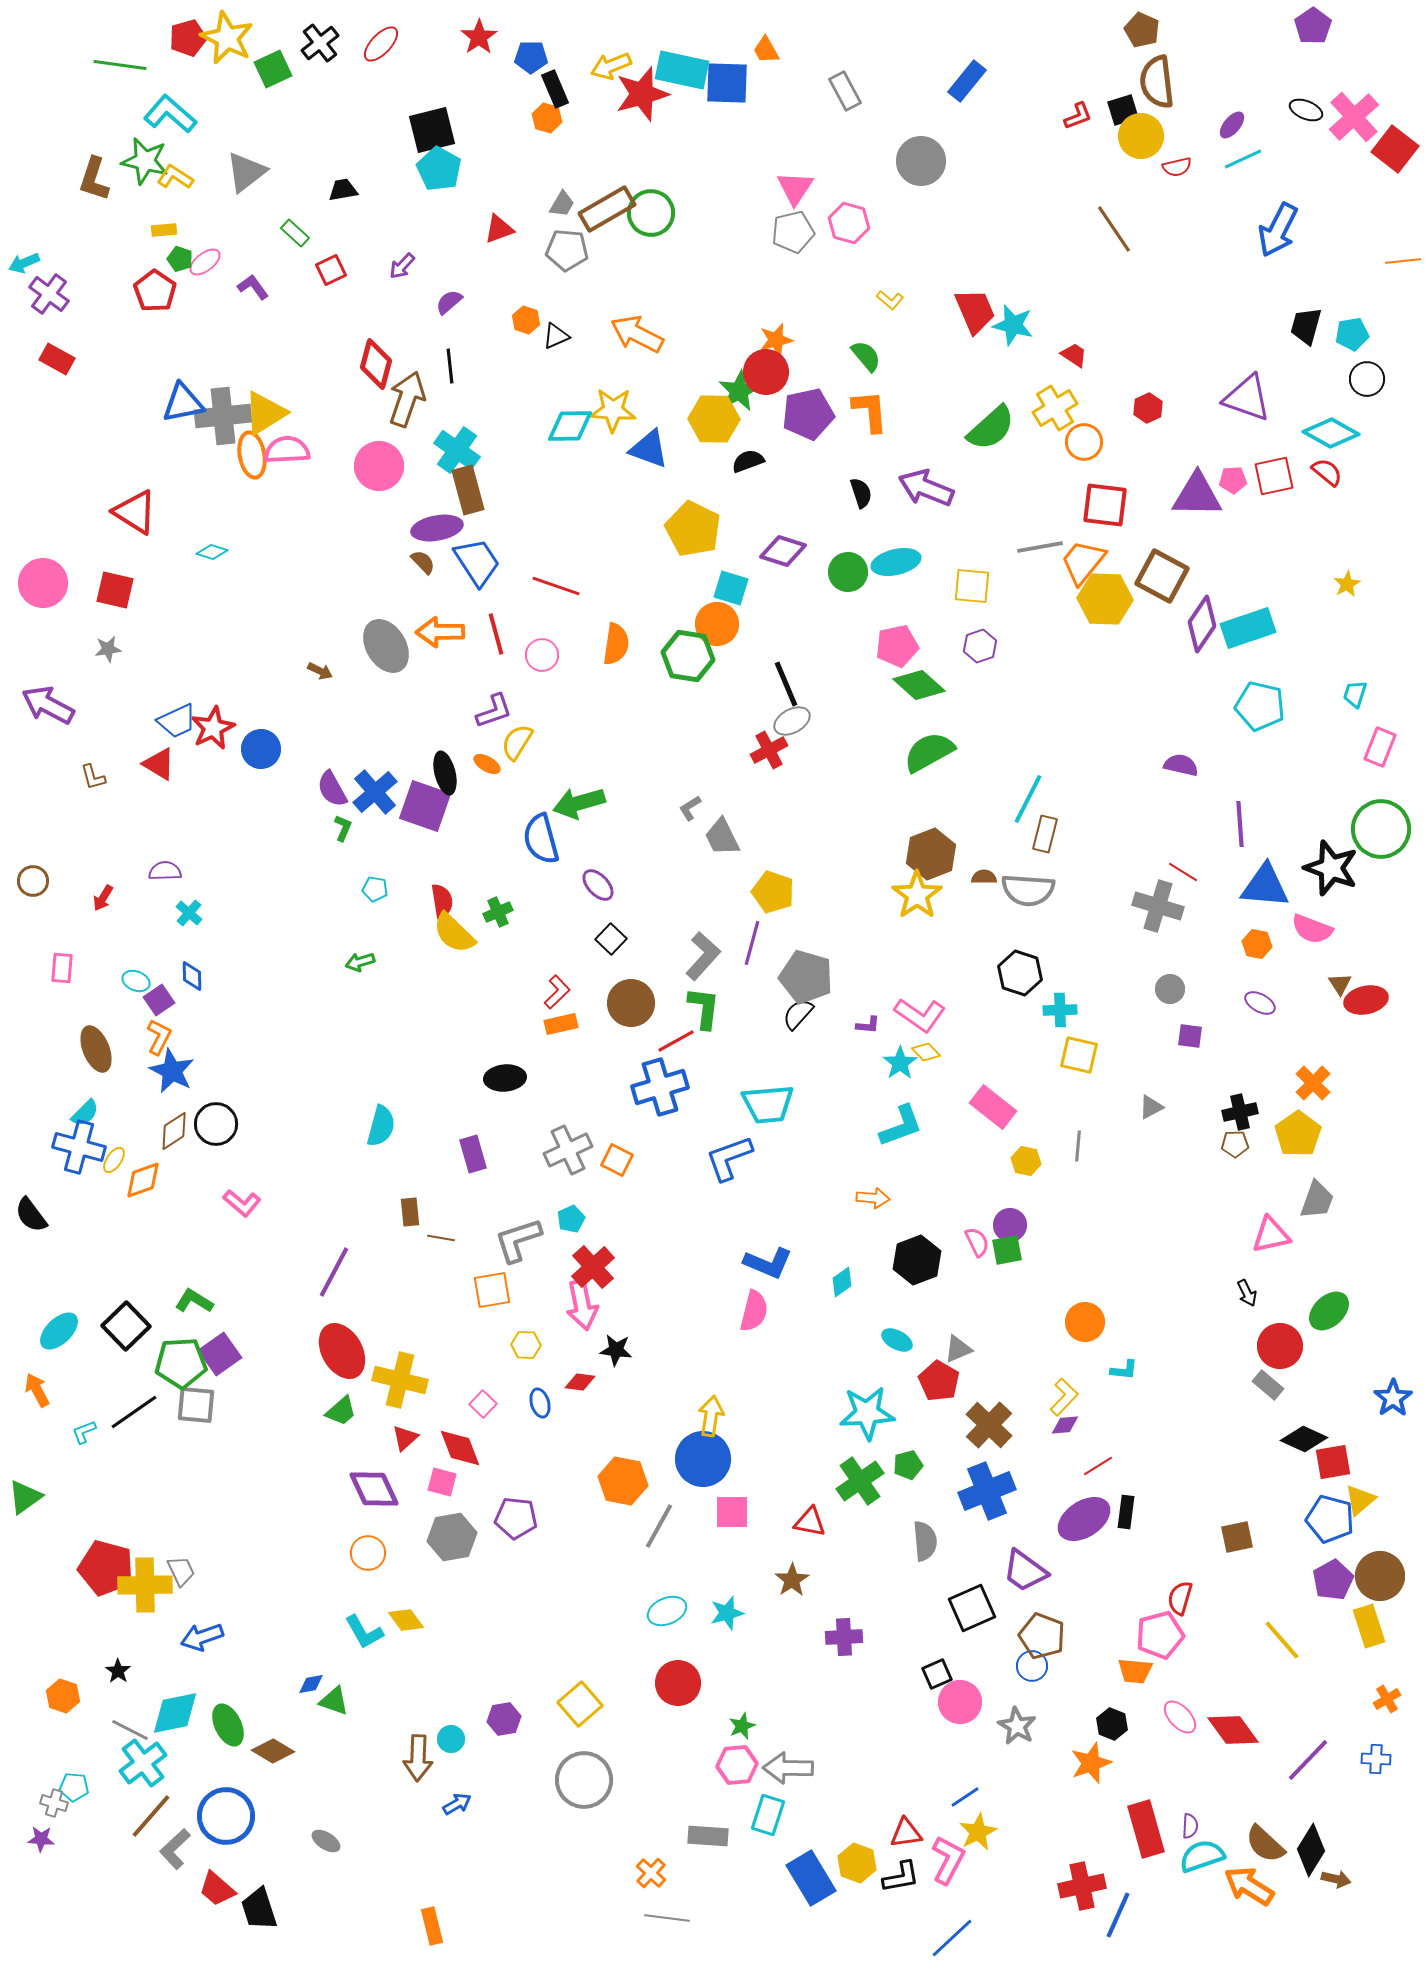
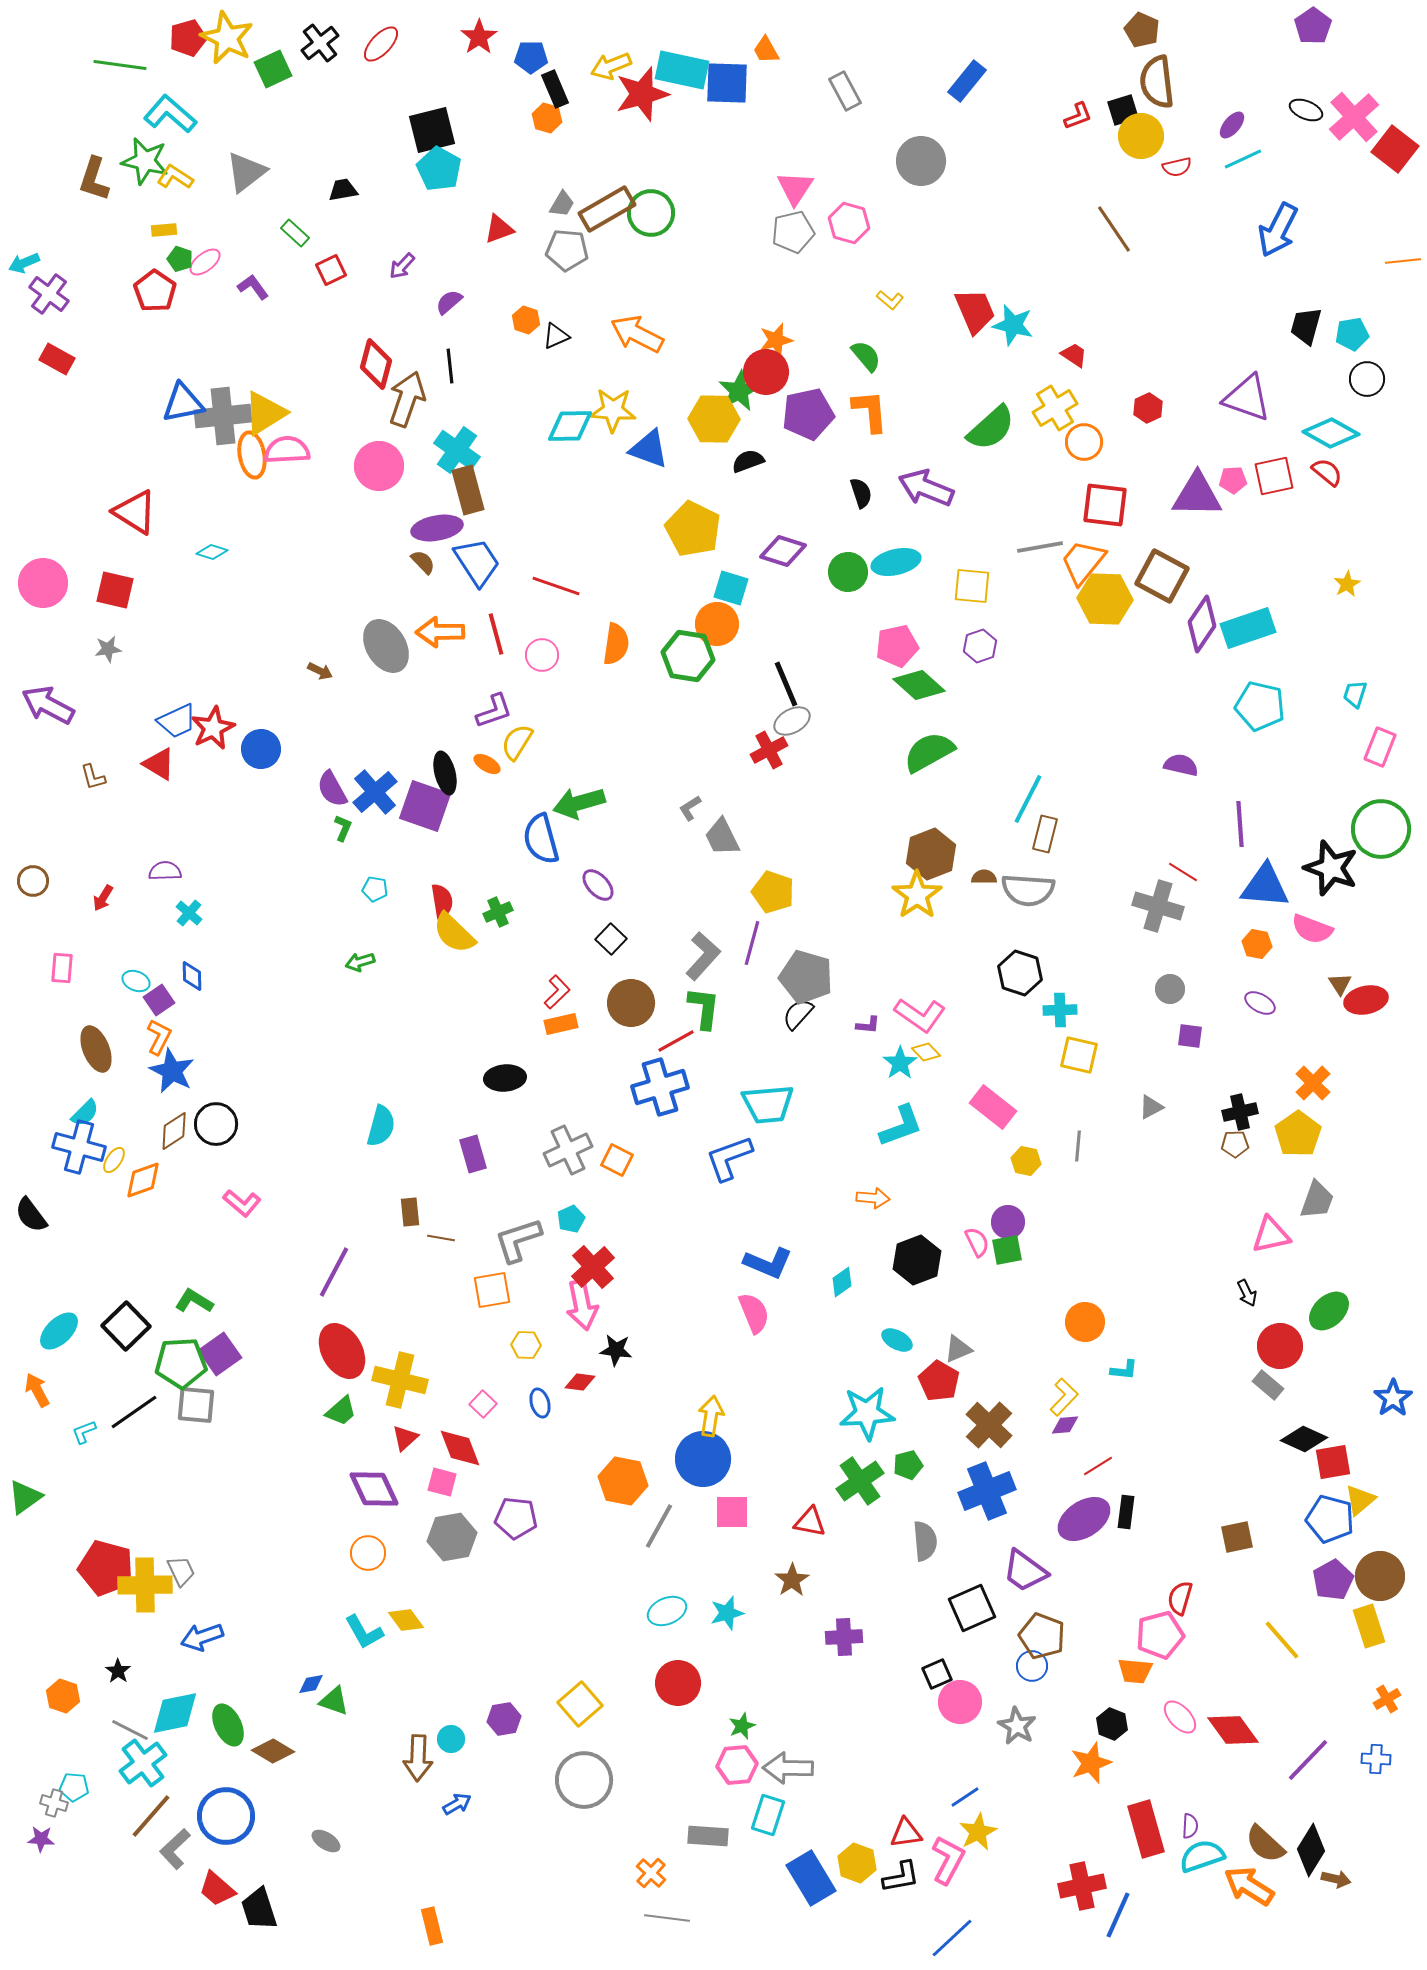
purple circle at (1010, 1225): moved 2 px left, 3 px up
pink semicircle at (754, 1311): moved 2 px down; rotated 36 degrees counterclockwise
